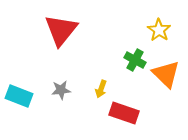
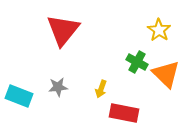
red triangle: moved 2 px right
green cross: moved 2 px right, 2 px down
gray star: moved 3 px left, 3 px up
red rectangle: rotated 8 degrees counterclockwise
